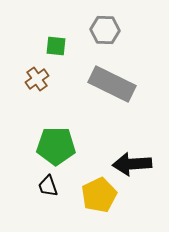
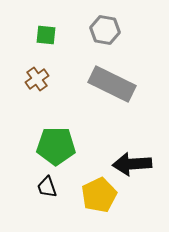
gray hexagon: rotated 8 degrees clockwise
green square: moved 10 px left, 11 px up
black trapezoid: moved 1 px left, 1 px down
